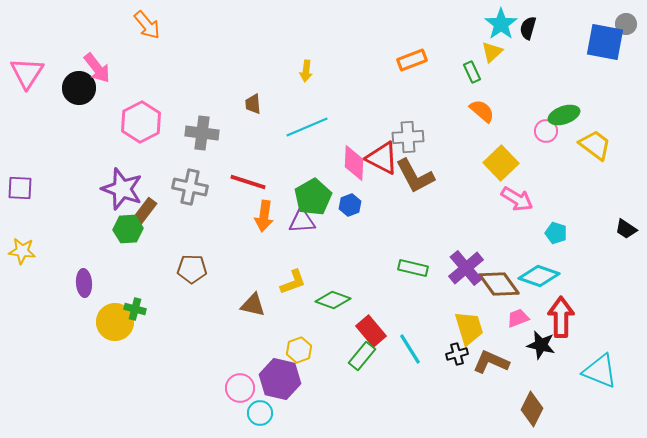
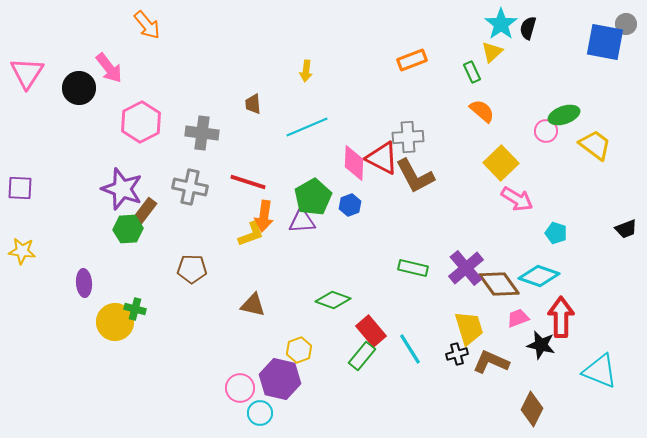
pink arrow at (97, 68): moved 12 px right
black trapezoid at (626, 229): rotated 55 degrees counterclockwise
yellow L-shape at (293, 282): moved 42 px left, 48 px up
